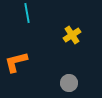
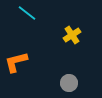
cyan line: rotated 42 degrees counterclockwise
